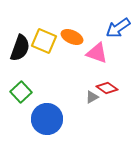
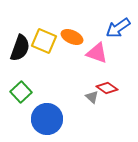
gray triangle: rotated 48 degrees counterclockwise
